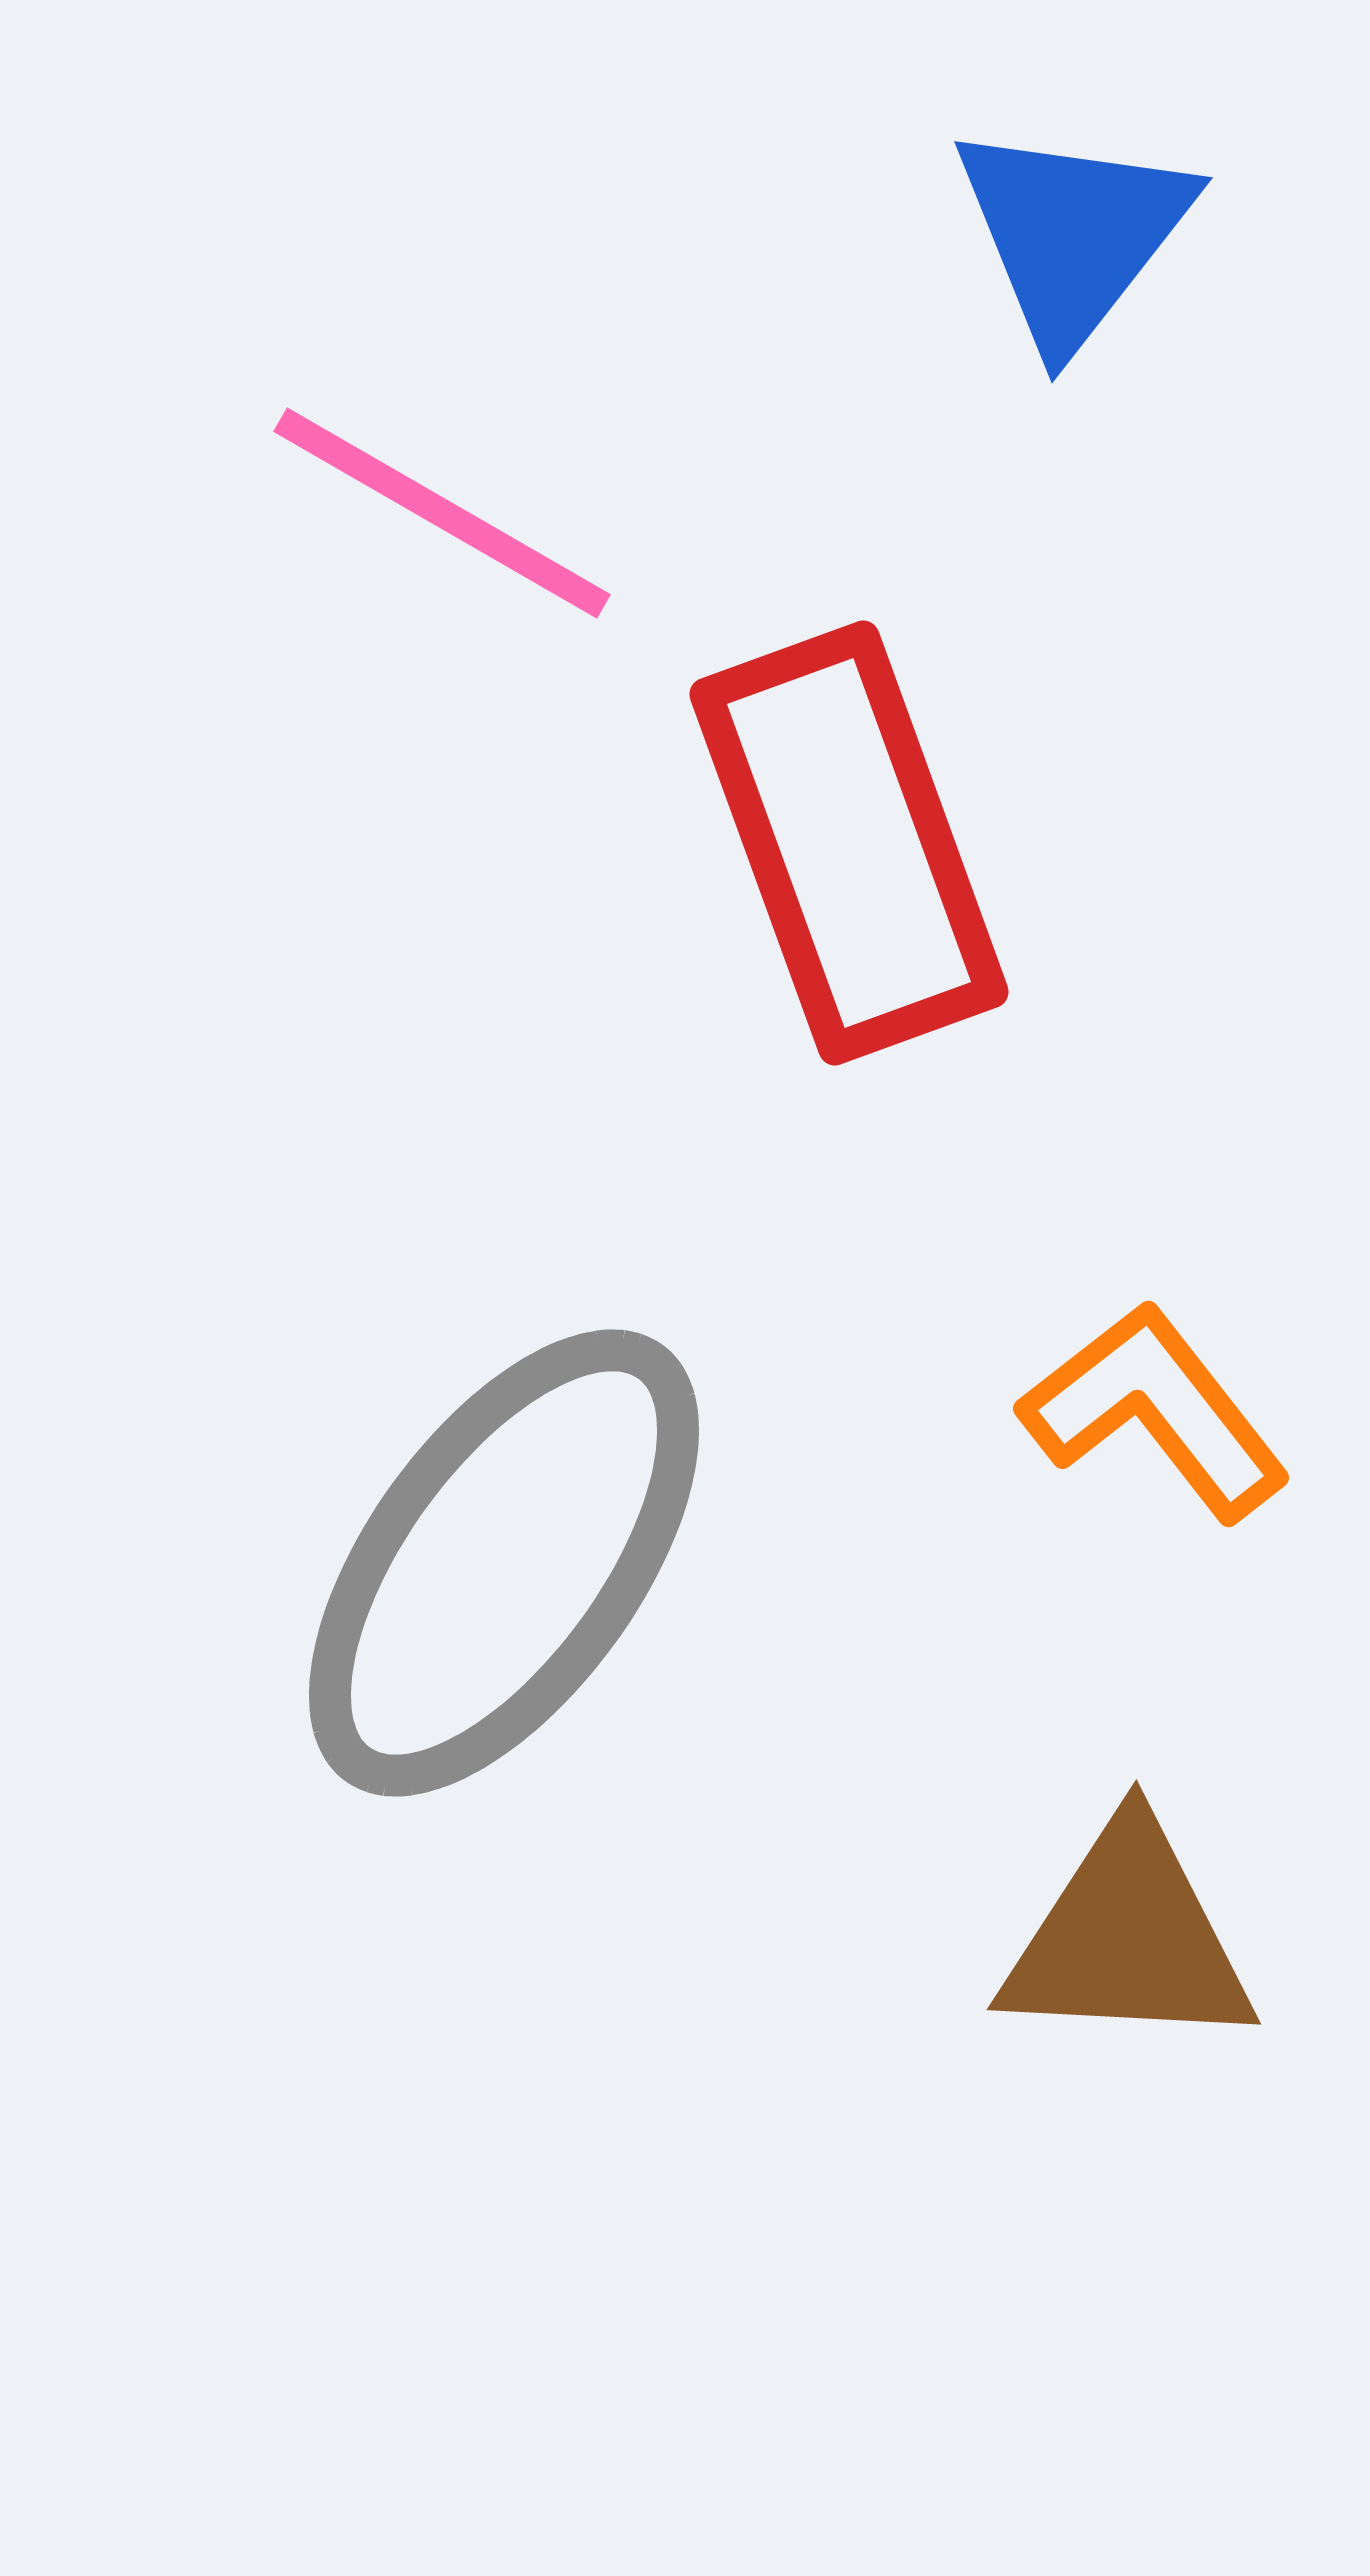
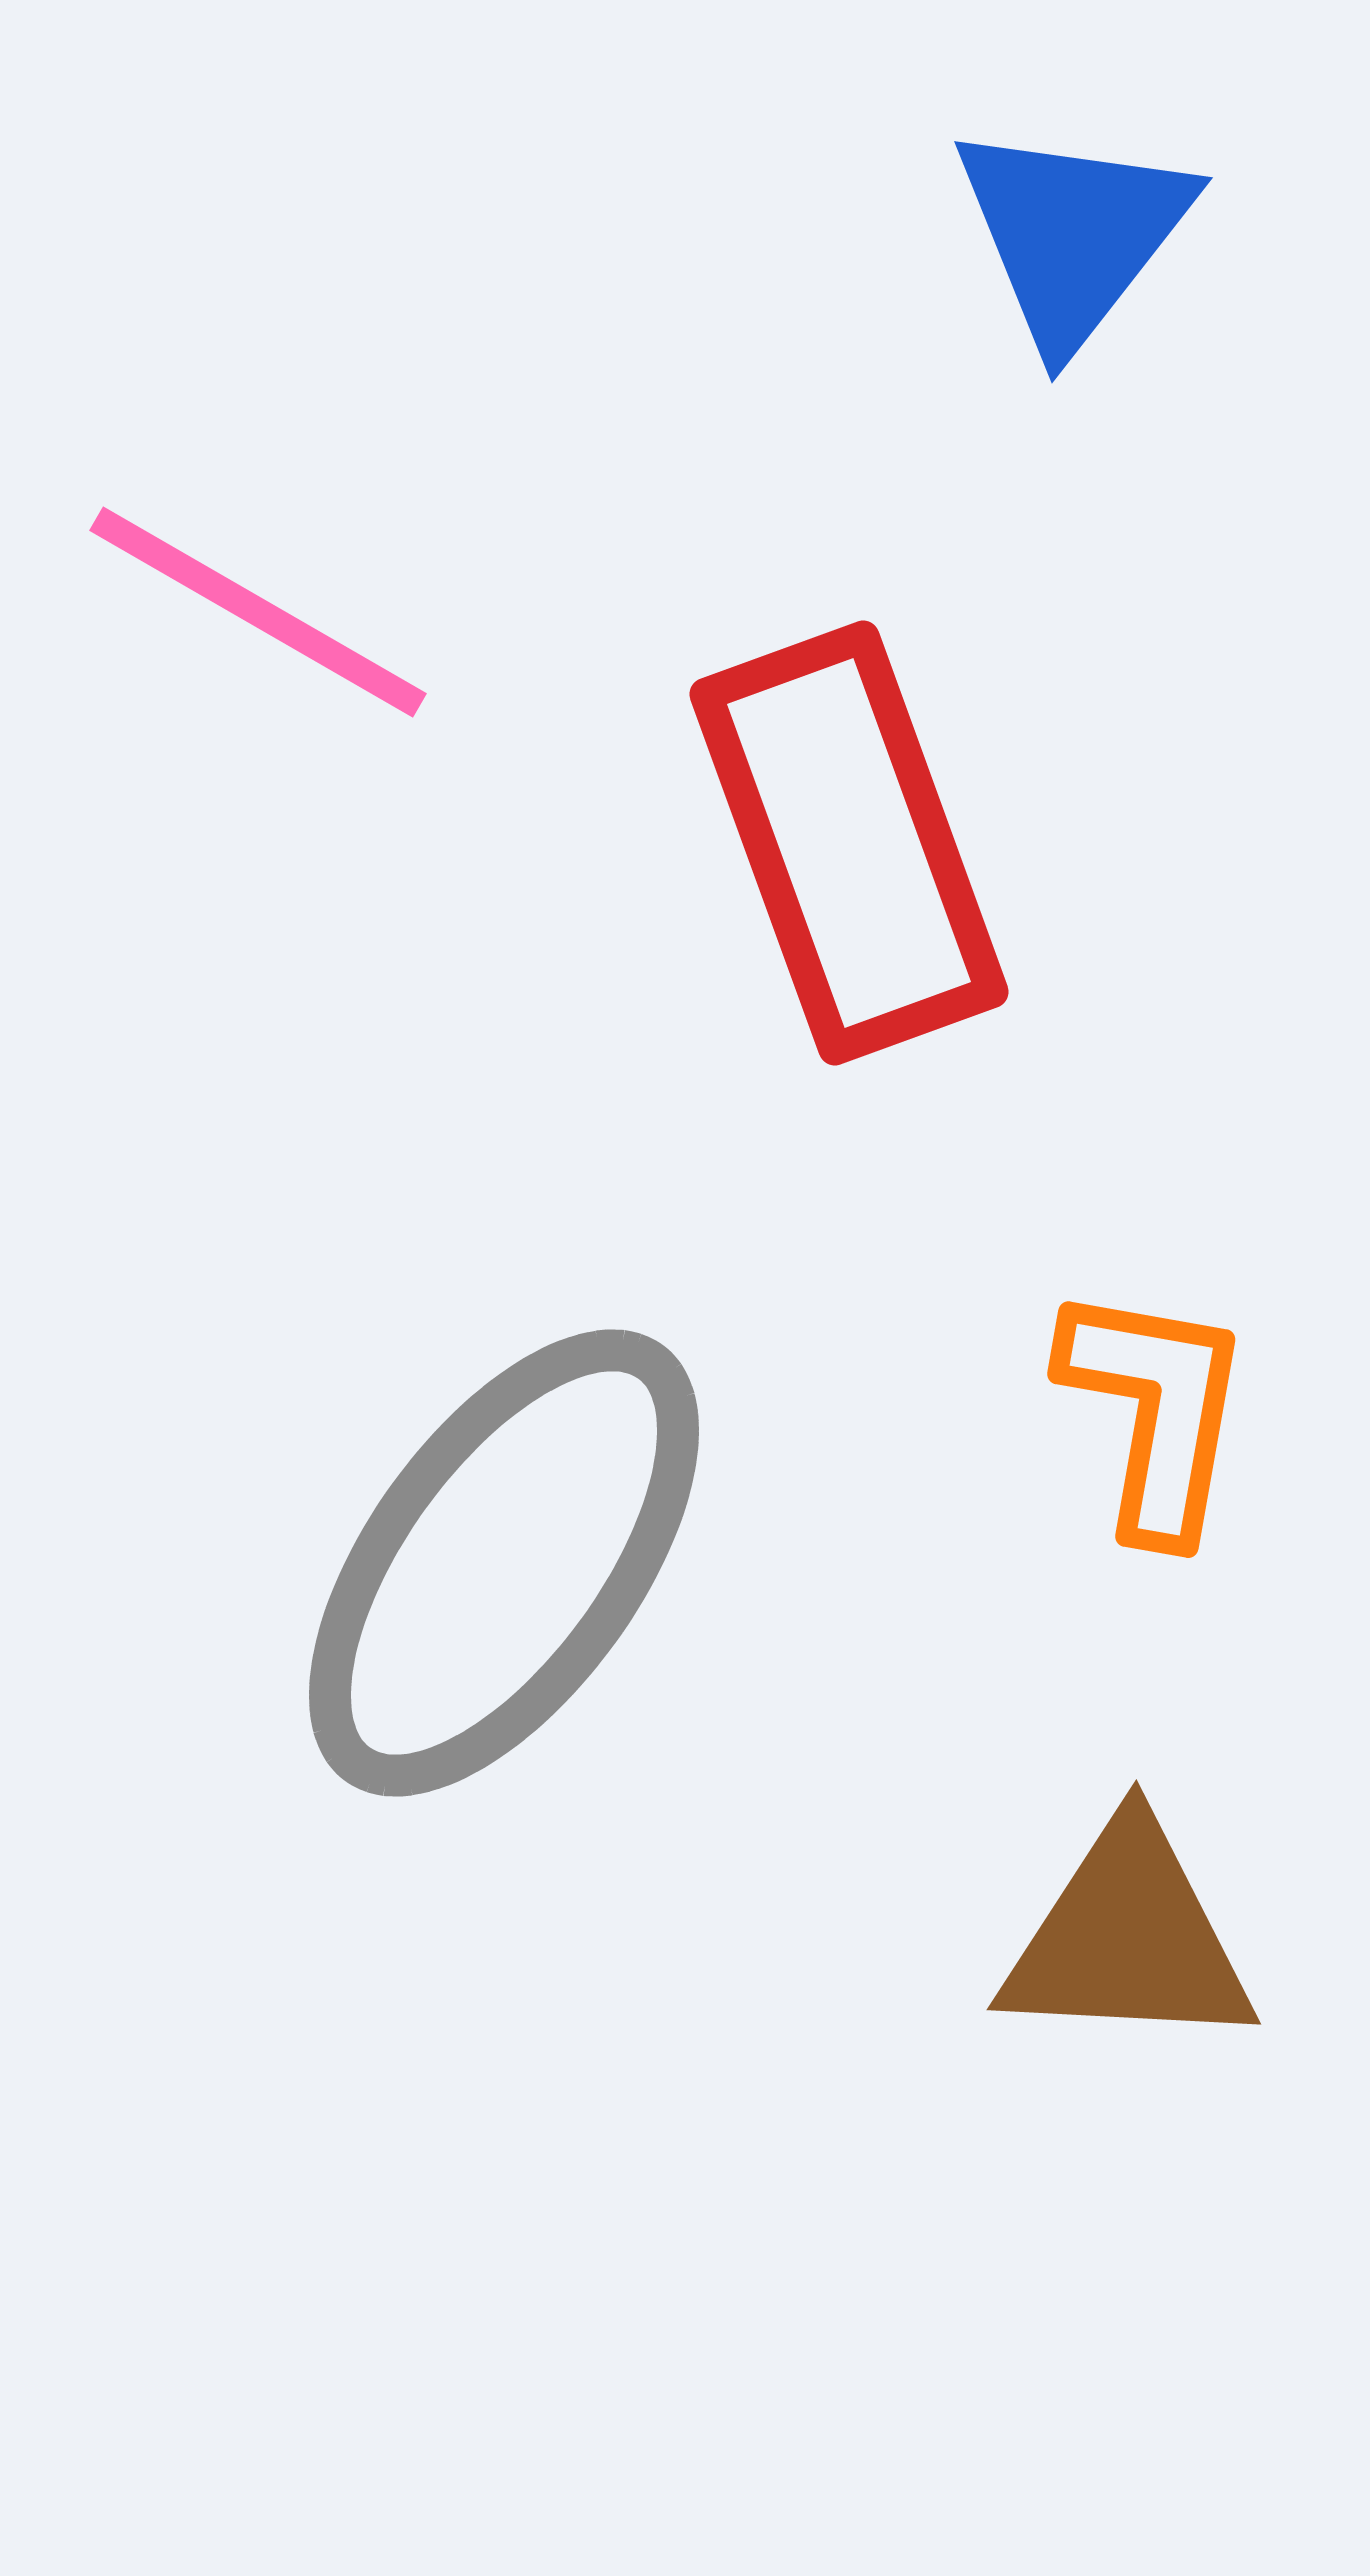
pink line: moved 184 px left, 99 px down
orange L-shape: rotated 48 degrees clockwise
